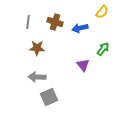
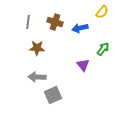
gray square: moved 4 px right, 2 px up
